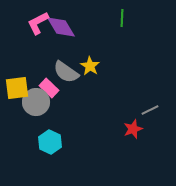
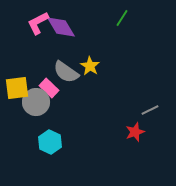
green line: rotated 30 degrees clockwise
red star: moved 2 px right, 3 px down
